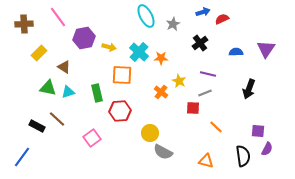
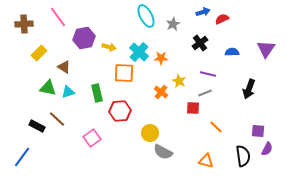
blue semicircle: moved 4 px left
orange square: moved 2 px right, 2 px up
